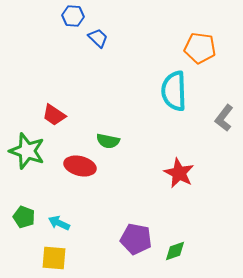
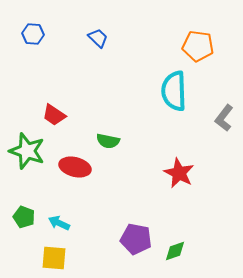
blue hexagon: moved 40 px left, 18 px down
orange pentagon: moved 2 px left, 2 px up
red ellipse: moved 5 px left, 1 px down
